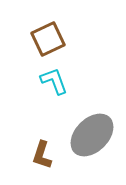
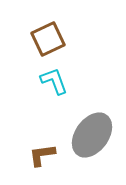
gray ellipse: rotated 9 degrees counterclockwise
brown L-shape: rotated 64 degrees clockwise
